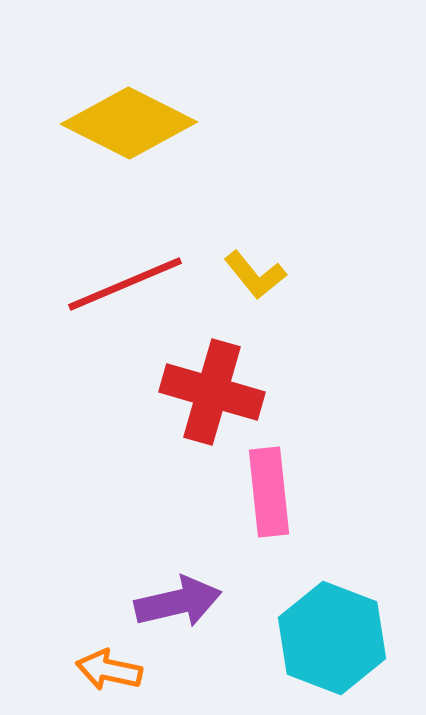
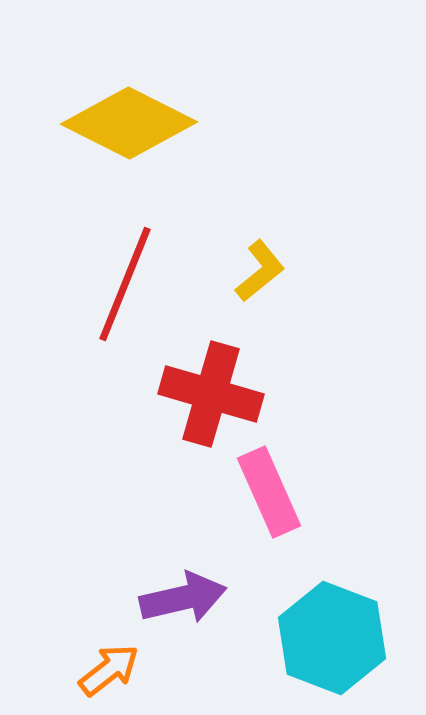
yellow L-shape: moved 5 px right, 4 px up; rotated 90 degrees counterclockwise
red line: rotated 45 degrees counterclockwise
red cross: moved 1 px left, 2 px down
pink rectangle: rotated 18 degrees counterclockwise
purple arrow: moved 5 px right, 4 px up
orange arrow: rotated 130 degrees clockwise
